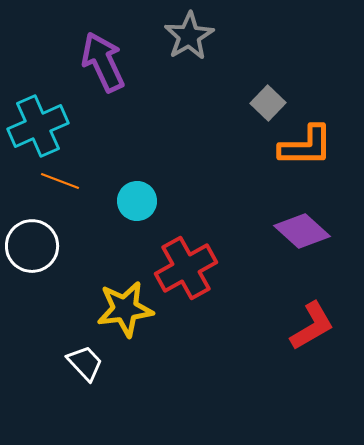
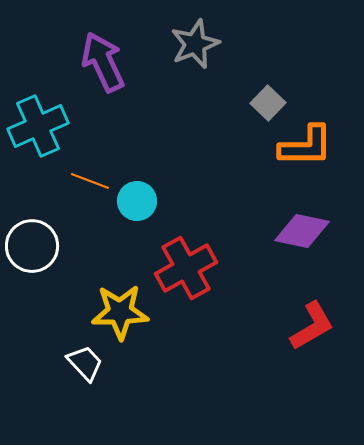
gray star: moved 6 px right, 8 px down; rotated 9 degrees clockwise
orange line: moved 30 px right
purple diamond: rotated 30 degrees counterclockwise
yellow star: moved 5 px left, 3 px down; rotated 6 degrees clockwise
